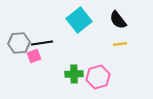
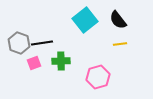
cyan square: moved 6 px right
gray hexagon: rotated 25 degrees clockwise
pink square: moved 7 px down
green cross: moved 13 px left, 13 px up
